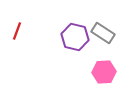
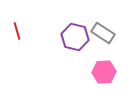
red line: rotated 36 degrees counterclockwise
